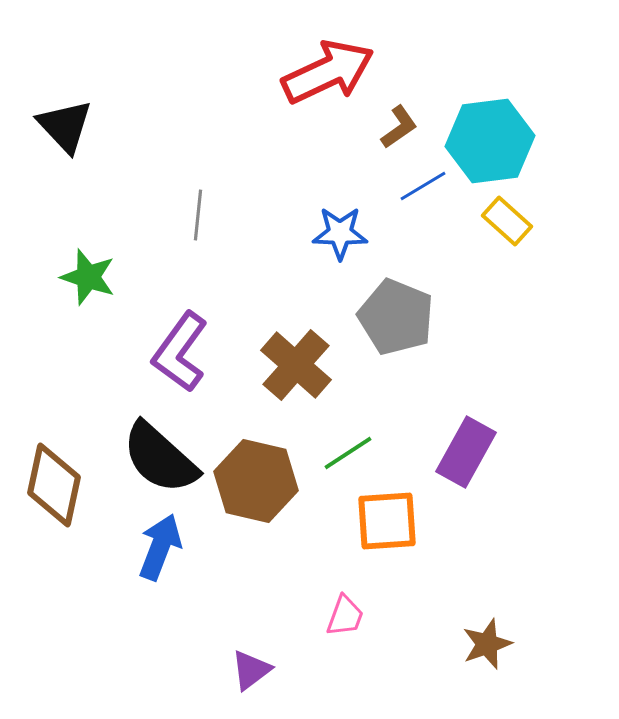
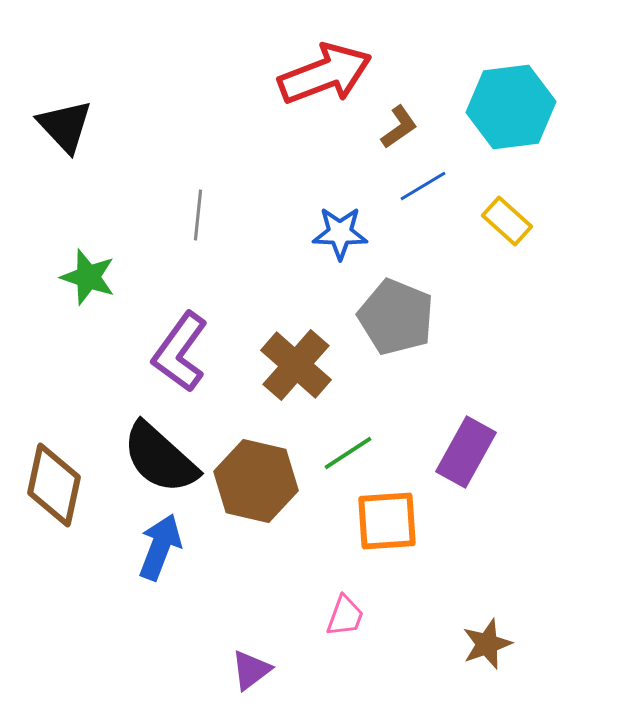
red arrow: moved 3 px left, 2 px down; rotated 4 degrees clockwise
cyan hexagon: moved 21 px right, 34 px up
